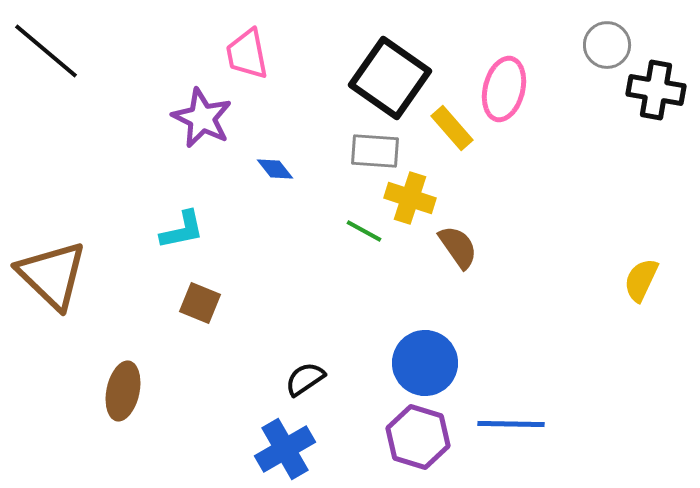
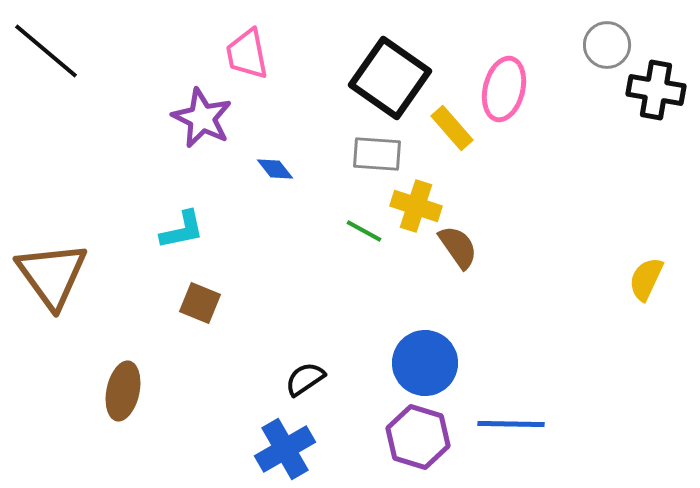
gray rectangle: moved 2 px right, 3 px down
yellow cross: moved 6 px right, 8 px down
brown triangle: rotated 10 degrees clockwise
yellow semicircle: moved 5 px right, 1 px up
